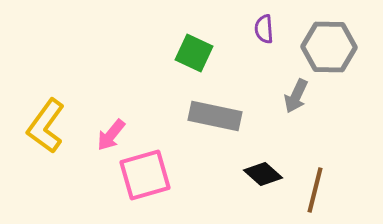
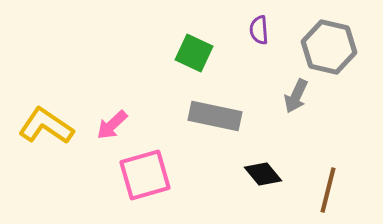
purple semicircle: moved 5 px left, 1 px down
gray hexagon: rotated 12 degrees clockwise
yellow L-shape: rotated 88 degrees clockwise
pink arrow: moved 1 px right, 10 px up; rotated 8 degrees clockwise
black diamond: rotated 9 degrees clockwise
brown line: moved 13 px right
